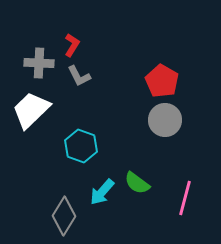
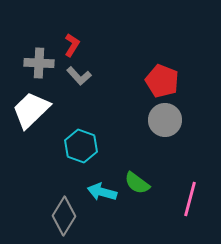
gray L-shape: rotated 15 degrees counterclockwise
red pentagon: rotated 8 degrees counterclockwise
cyan arrow: rotated 64 degrees clockwise
pink line: moved 5 px right, 1 px down
